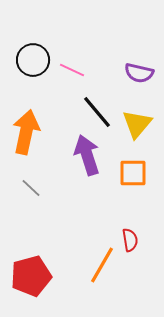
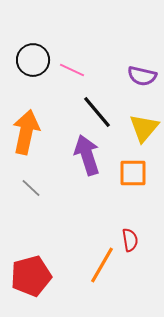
purple semicircle: moved 3 px right, 3 px down
yellow triangle: moved 7 px right, 4 px down
